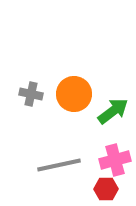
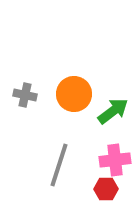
gray cross: moved 6 px left, 1 px down
pink cross: rotated 8 degrees clockwise
gray line: rotated 60 degrees counterclockwise
